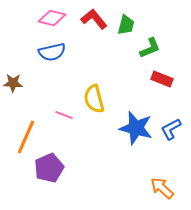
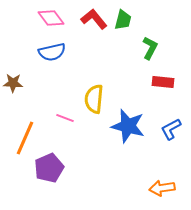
pink diamond: moved 1 px left; rotated 40 degrees clockwise
green trapezoid: moved 3 px left, 5 px up
green L-shape: rotated 40 degrees counterclockwise
red rectangle: moved 1 px right, 3 px down; rotated 15 degrees counterclockwise
yellow semicircle: rotated 20 degrees clockwise
pink line: moved 1 px right, 3 px down
blue star: moved 8 px left, 2 px up
orange line: moved 1 px left, 1 px down
orange arrow: rotated 50 degrees counterclockwise
